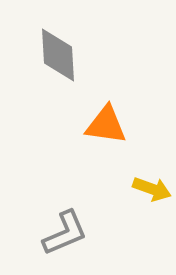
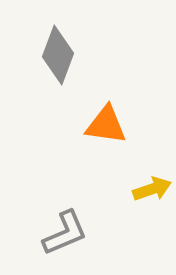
gray diamond: rotated 24 degrees clockwise
yellow arrow: rotated 39 degrees counterclockwise
